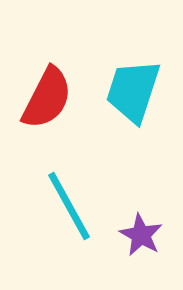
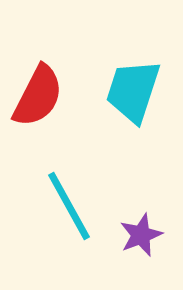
red semicircle: moved 9 px left, 2 px up
purple star: rotated 21 degrees clockwise
